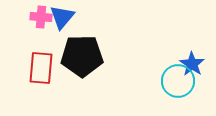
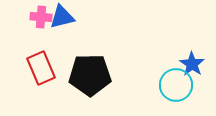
blue triangle: rotated 36 degrees clockwise
black pentagon: moved 8 px right, 19 px down
red rectangle: rotated 28 degrees counterclockwise
cyan circle: moved 2 px left, 4 px down
